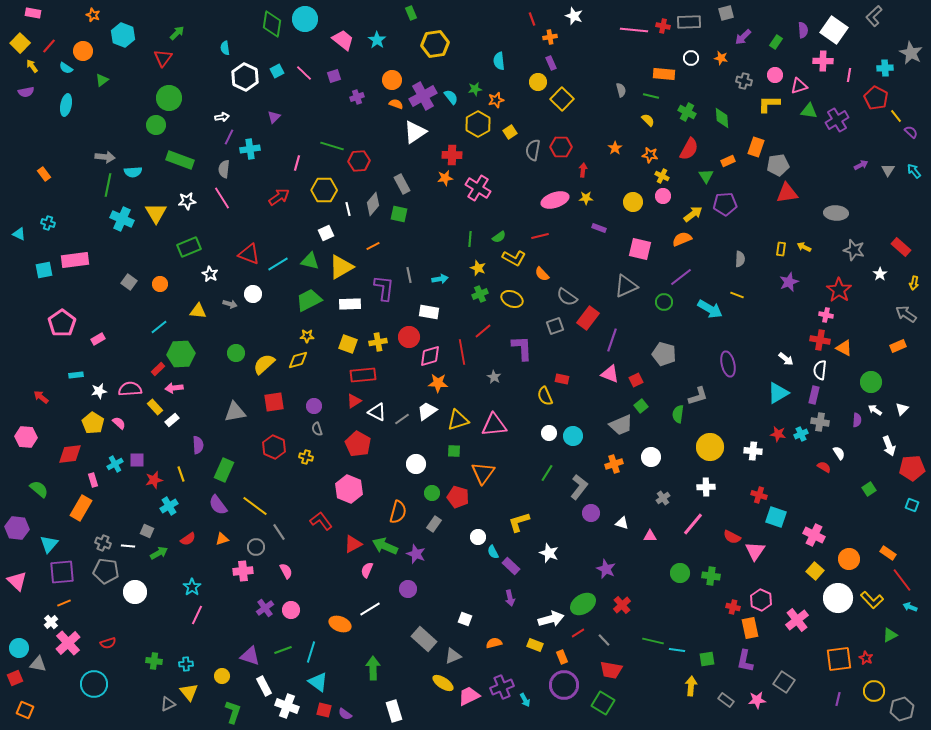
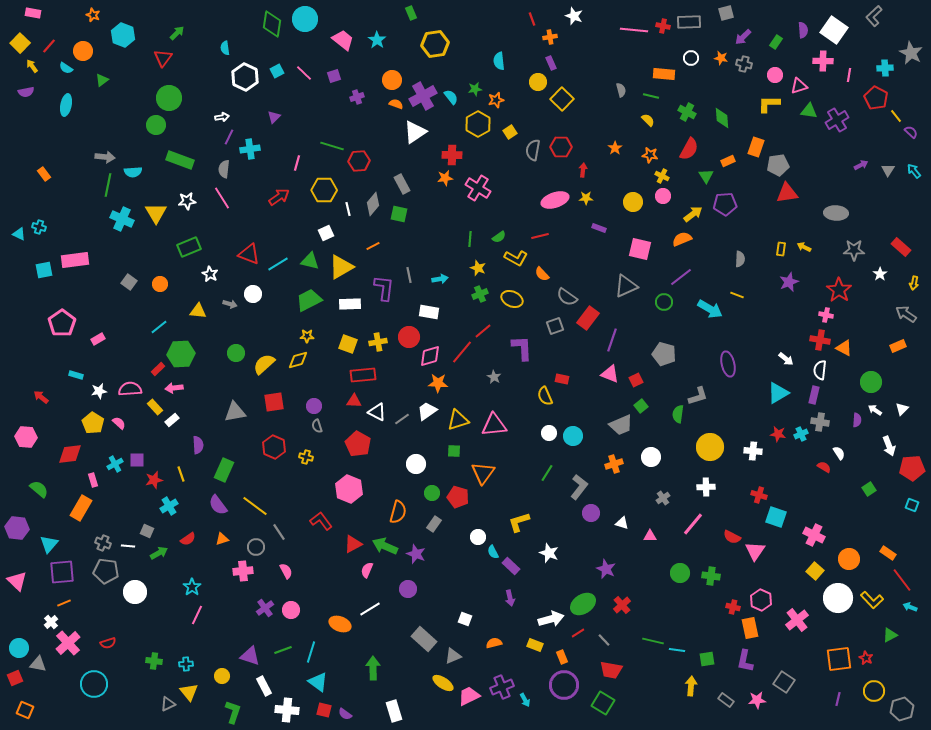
gray cross at (744, 81): moved 17 px up
cyan cross at (48, 223): moved 9 px left, 4 px down
gray star at (854, 250): rotated 15 degrees counterclockwise
yellow L-shape at (514, 258): moved 2 px right
red line at (462, 352): rotated 50 degrees clockwise
cyan rectangle at (76, 375): rotated 24 degrees clockwise
red triangle at (354, 401): rotated 35 degrees clockwise
gray semicircle at (317, 429): moved 3 px up
white cross at (287, 706): moved 4 px down; rotated 15 degrees counterclockwise
